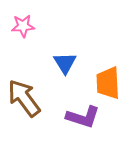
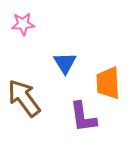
pink star: moved 2 px up
purple L-shape: rotated 64 degrees clockwise
